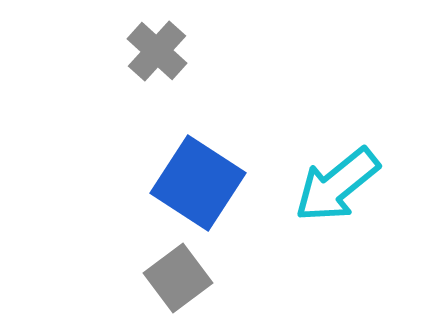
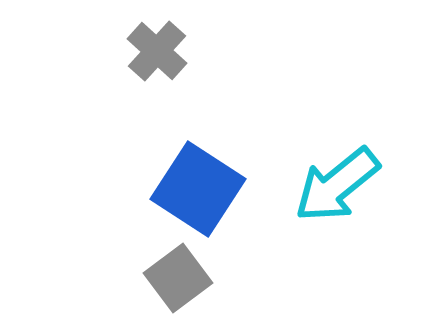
blue square: moved 6 px down
